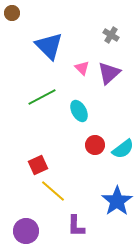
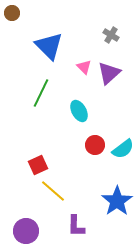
pink triangle: moved 2 px right, 1 px up
green line: moved 1 px left, 4 px up; rotated 36 degrees counterclockwise
